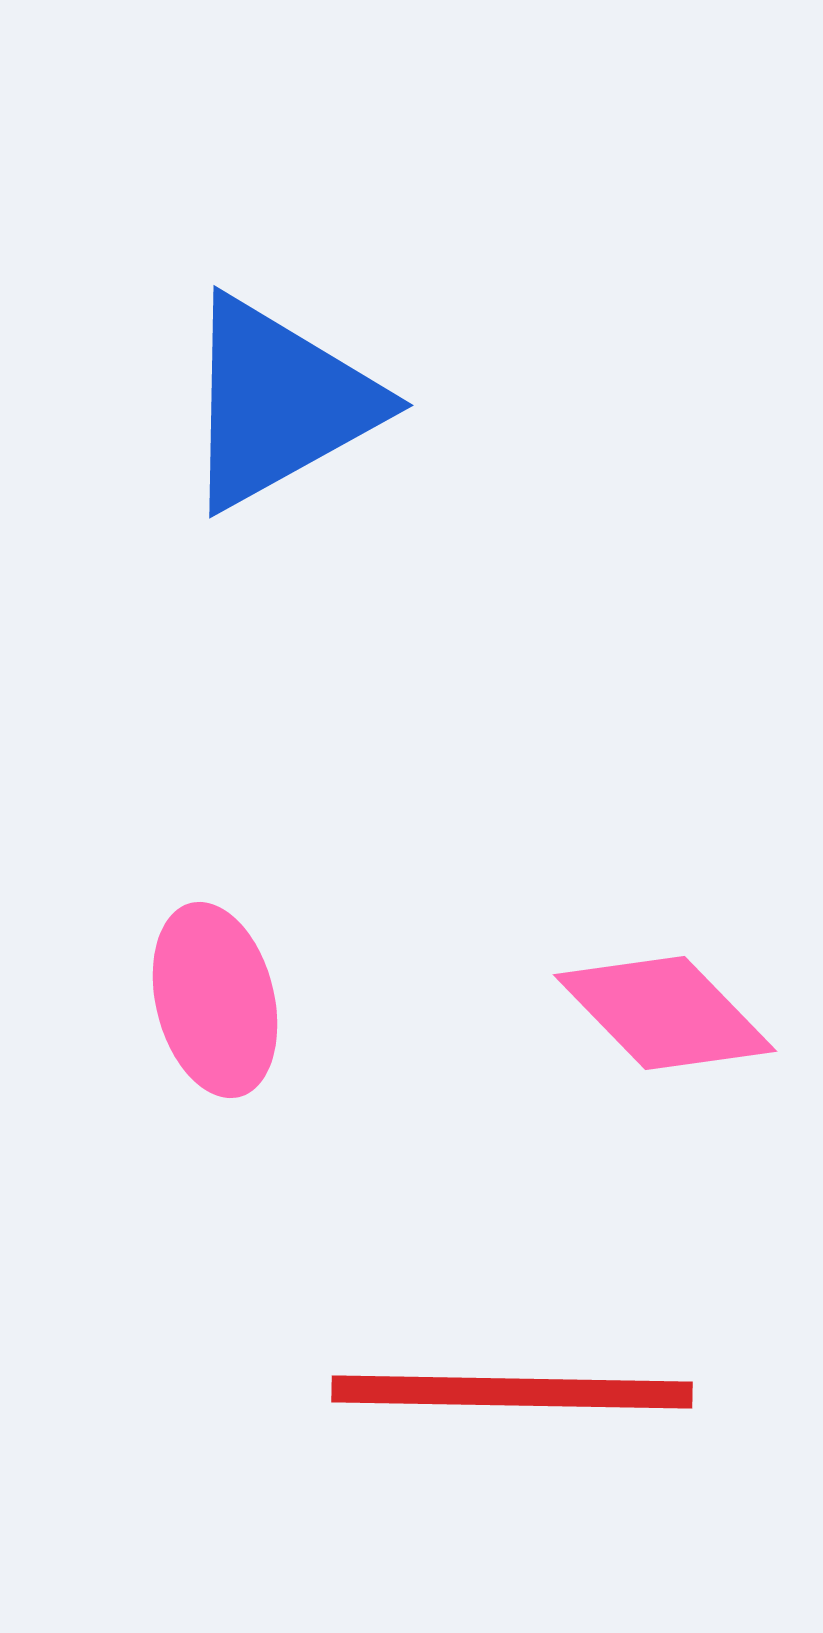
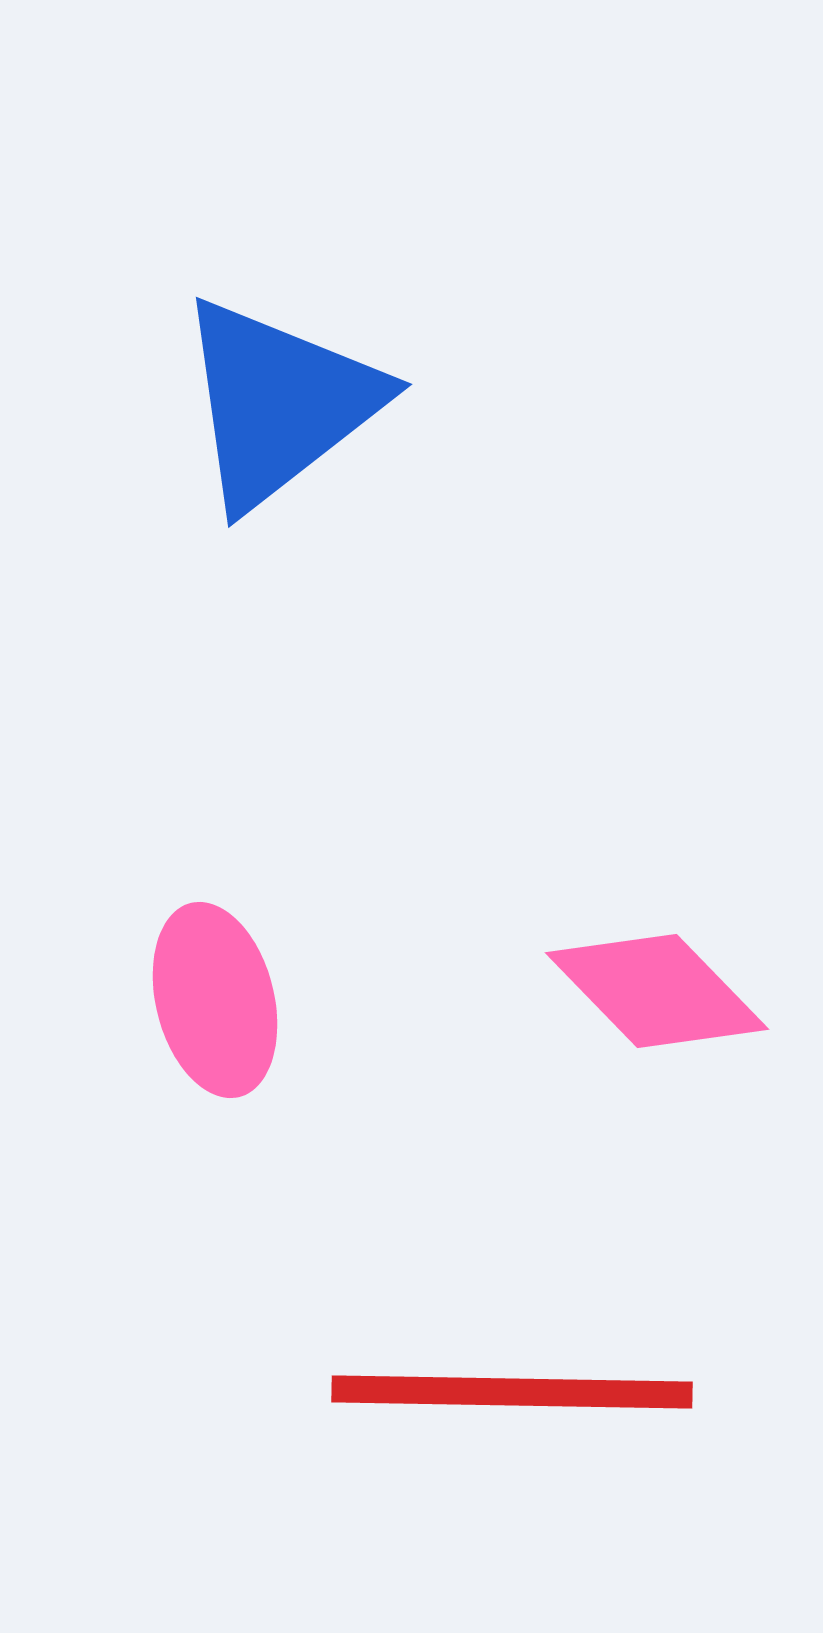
blue triangle: rotated 9 degrees counterclockwise
pink diamond: moved 8 px left, 22 px up
